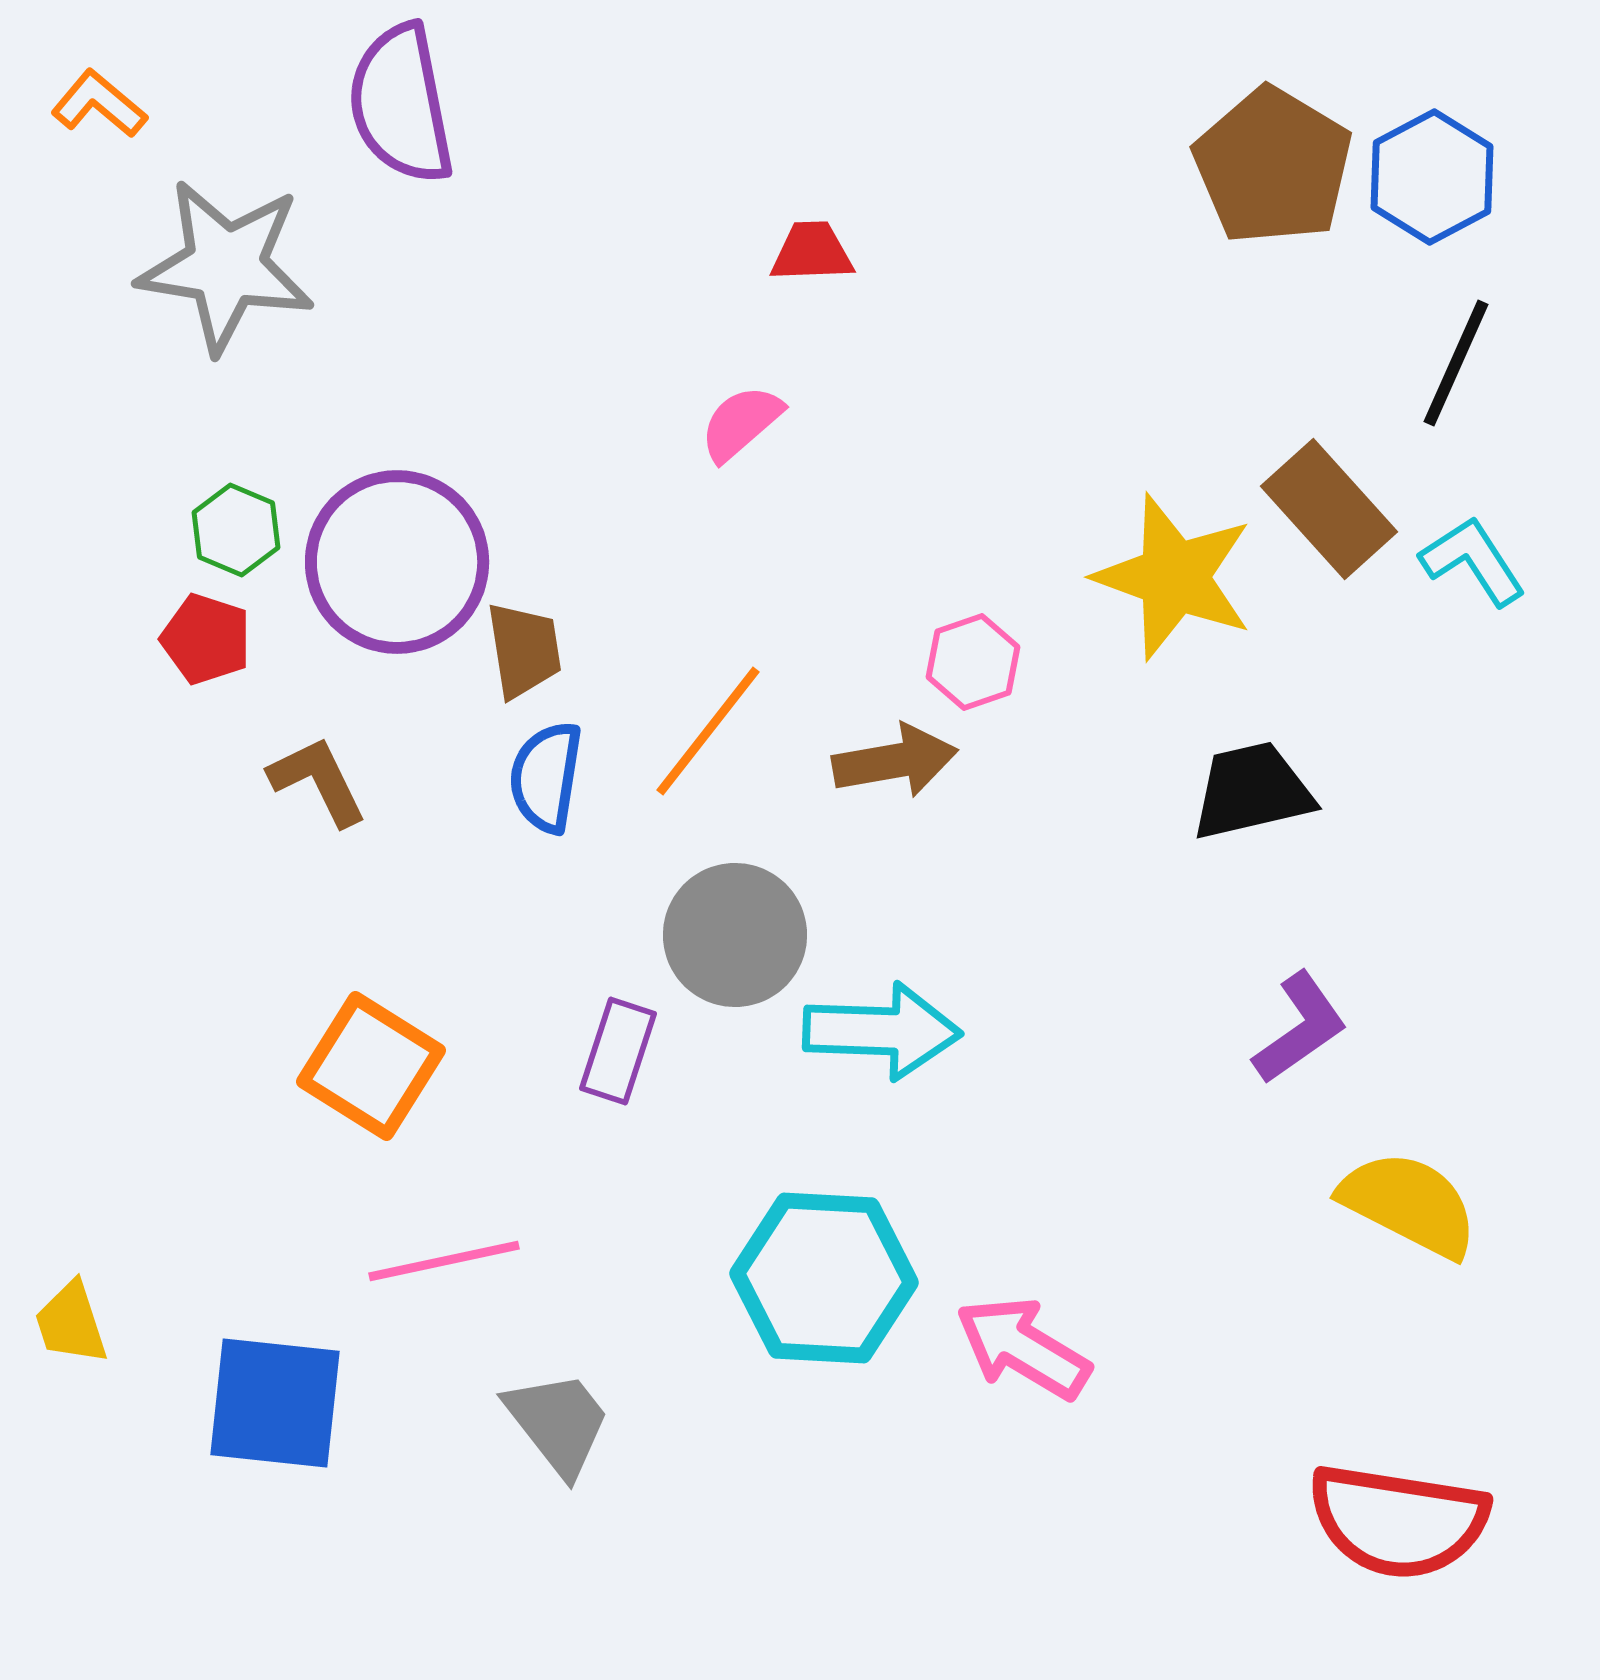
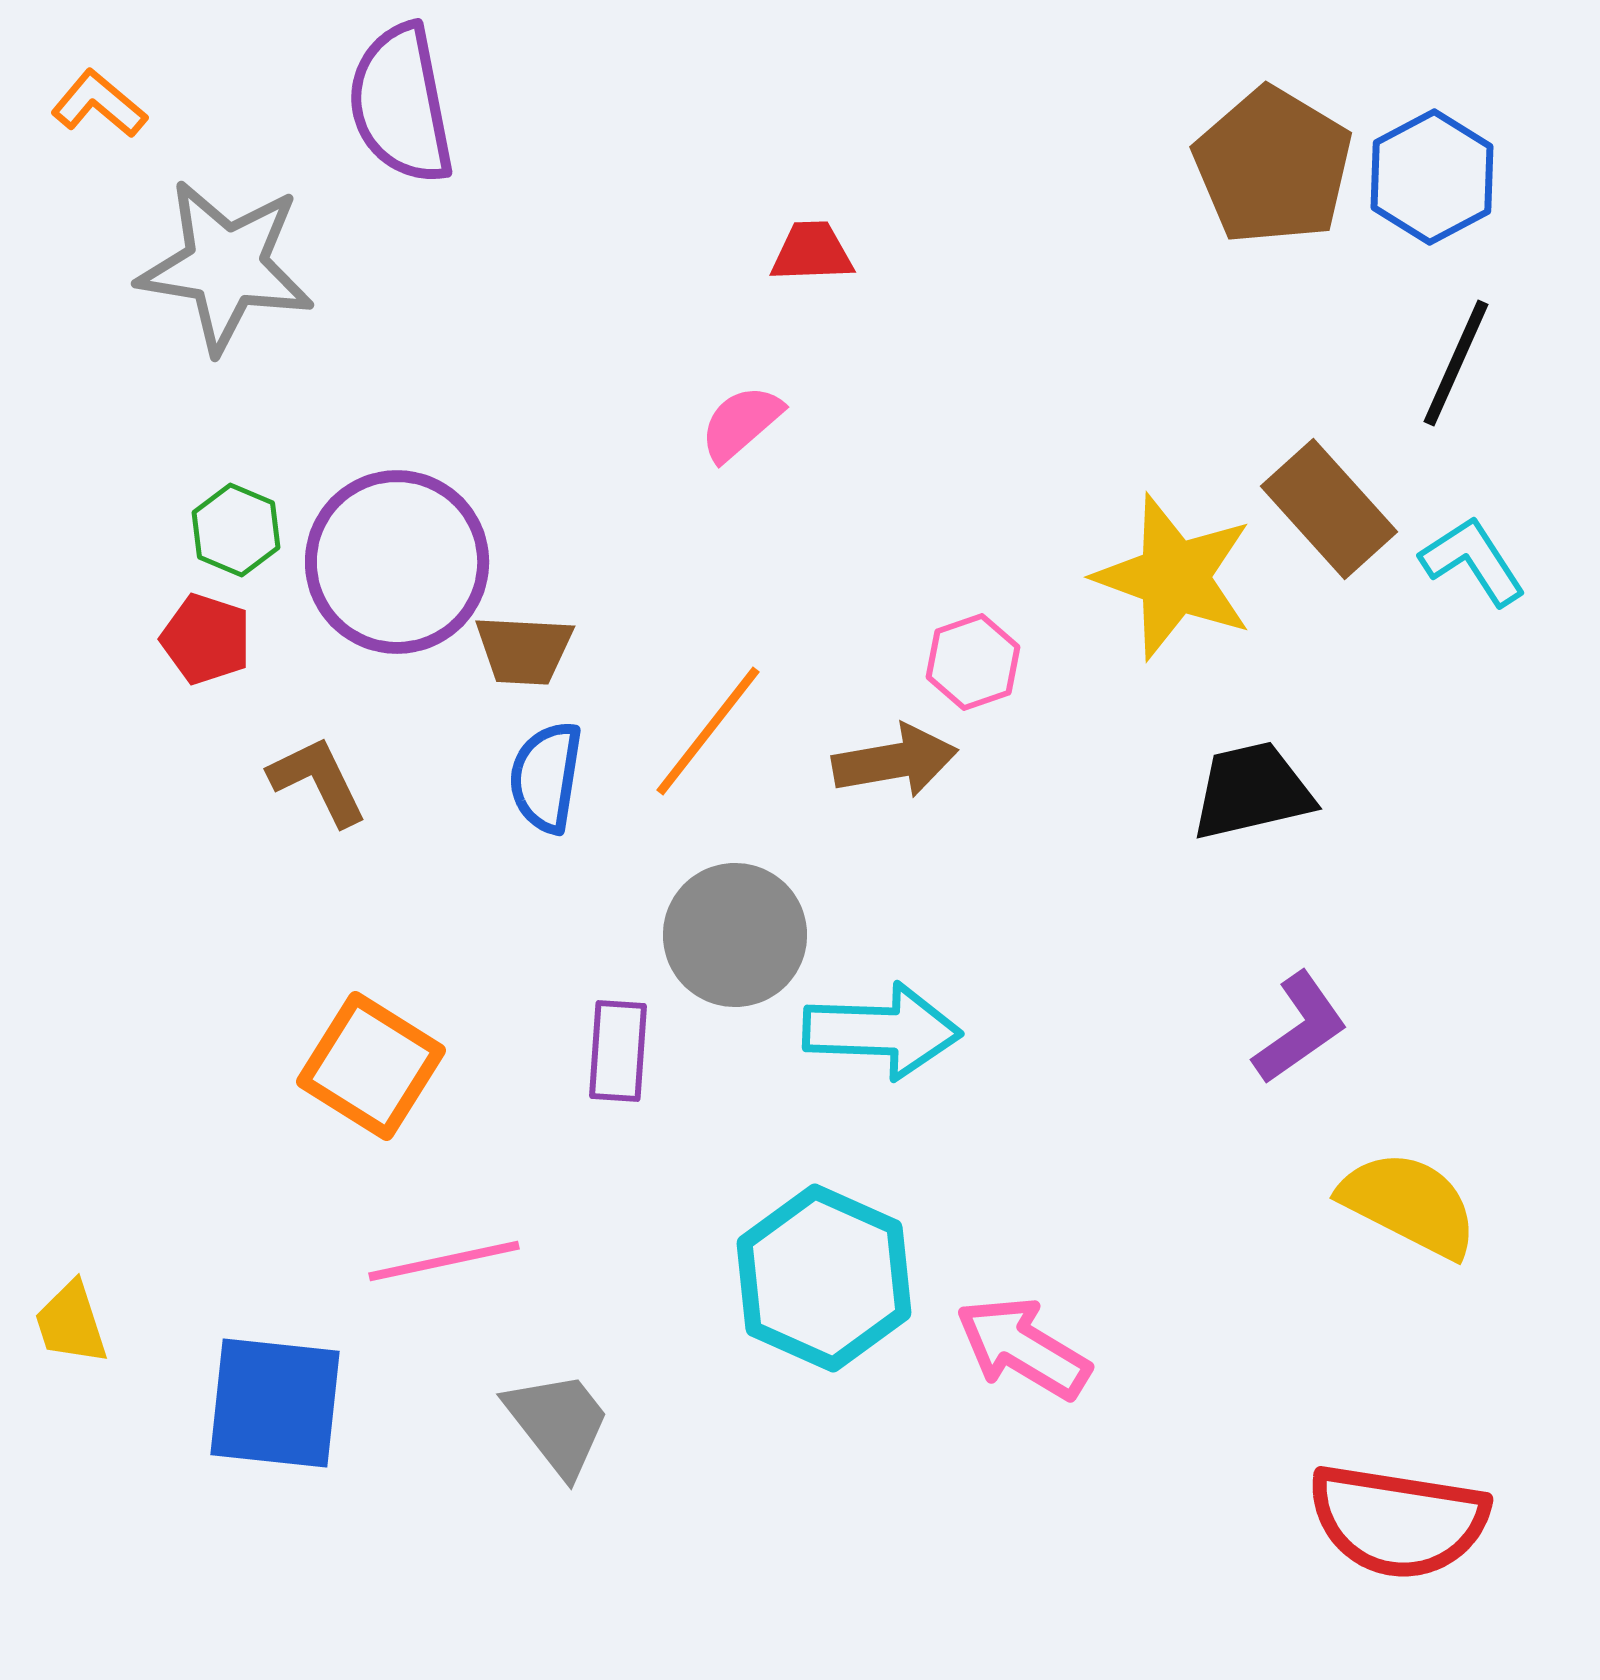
brown trapezoid: rotated 102 degrees clockwise
purple rectangle: rotated 14 degrees counterclockwise
cyan hexagon: rotated 21 degrees clockwise
